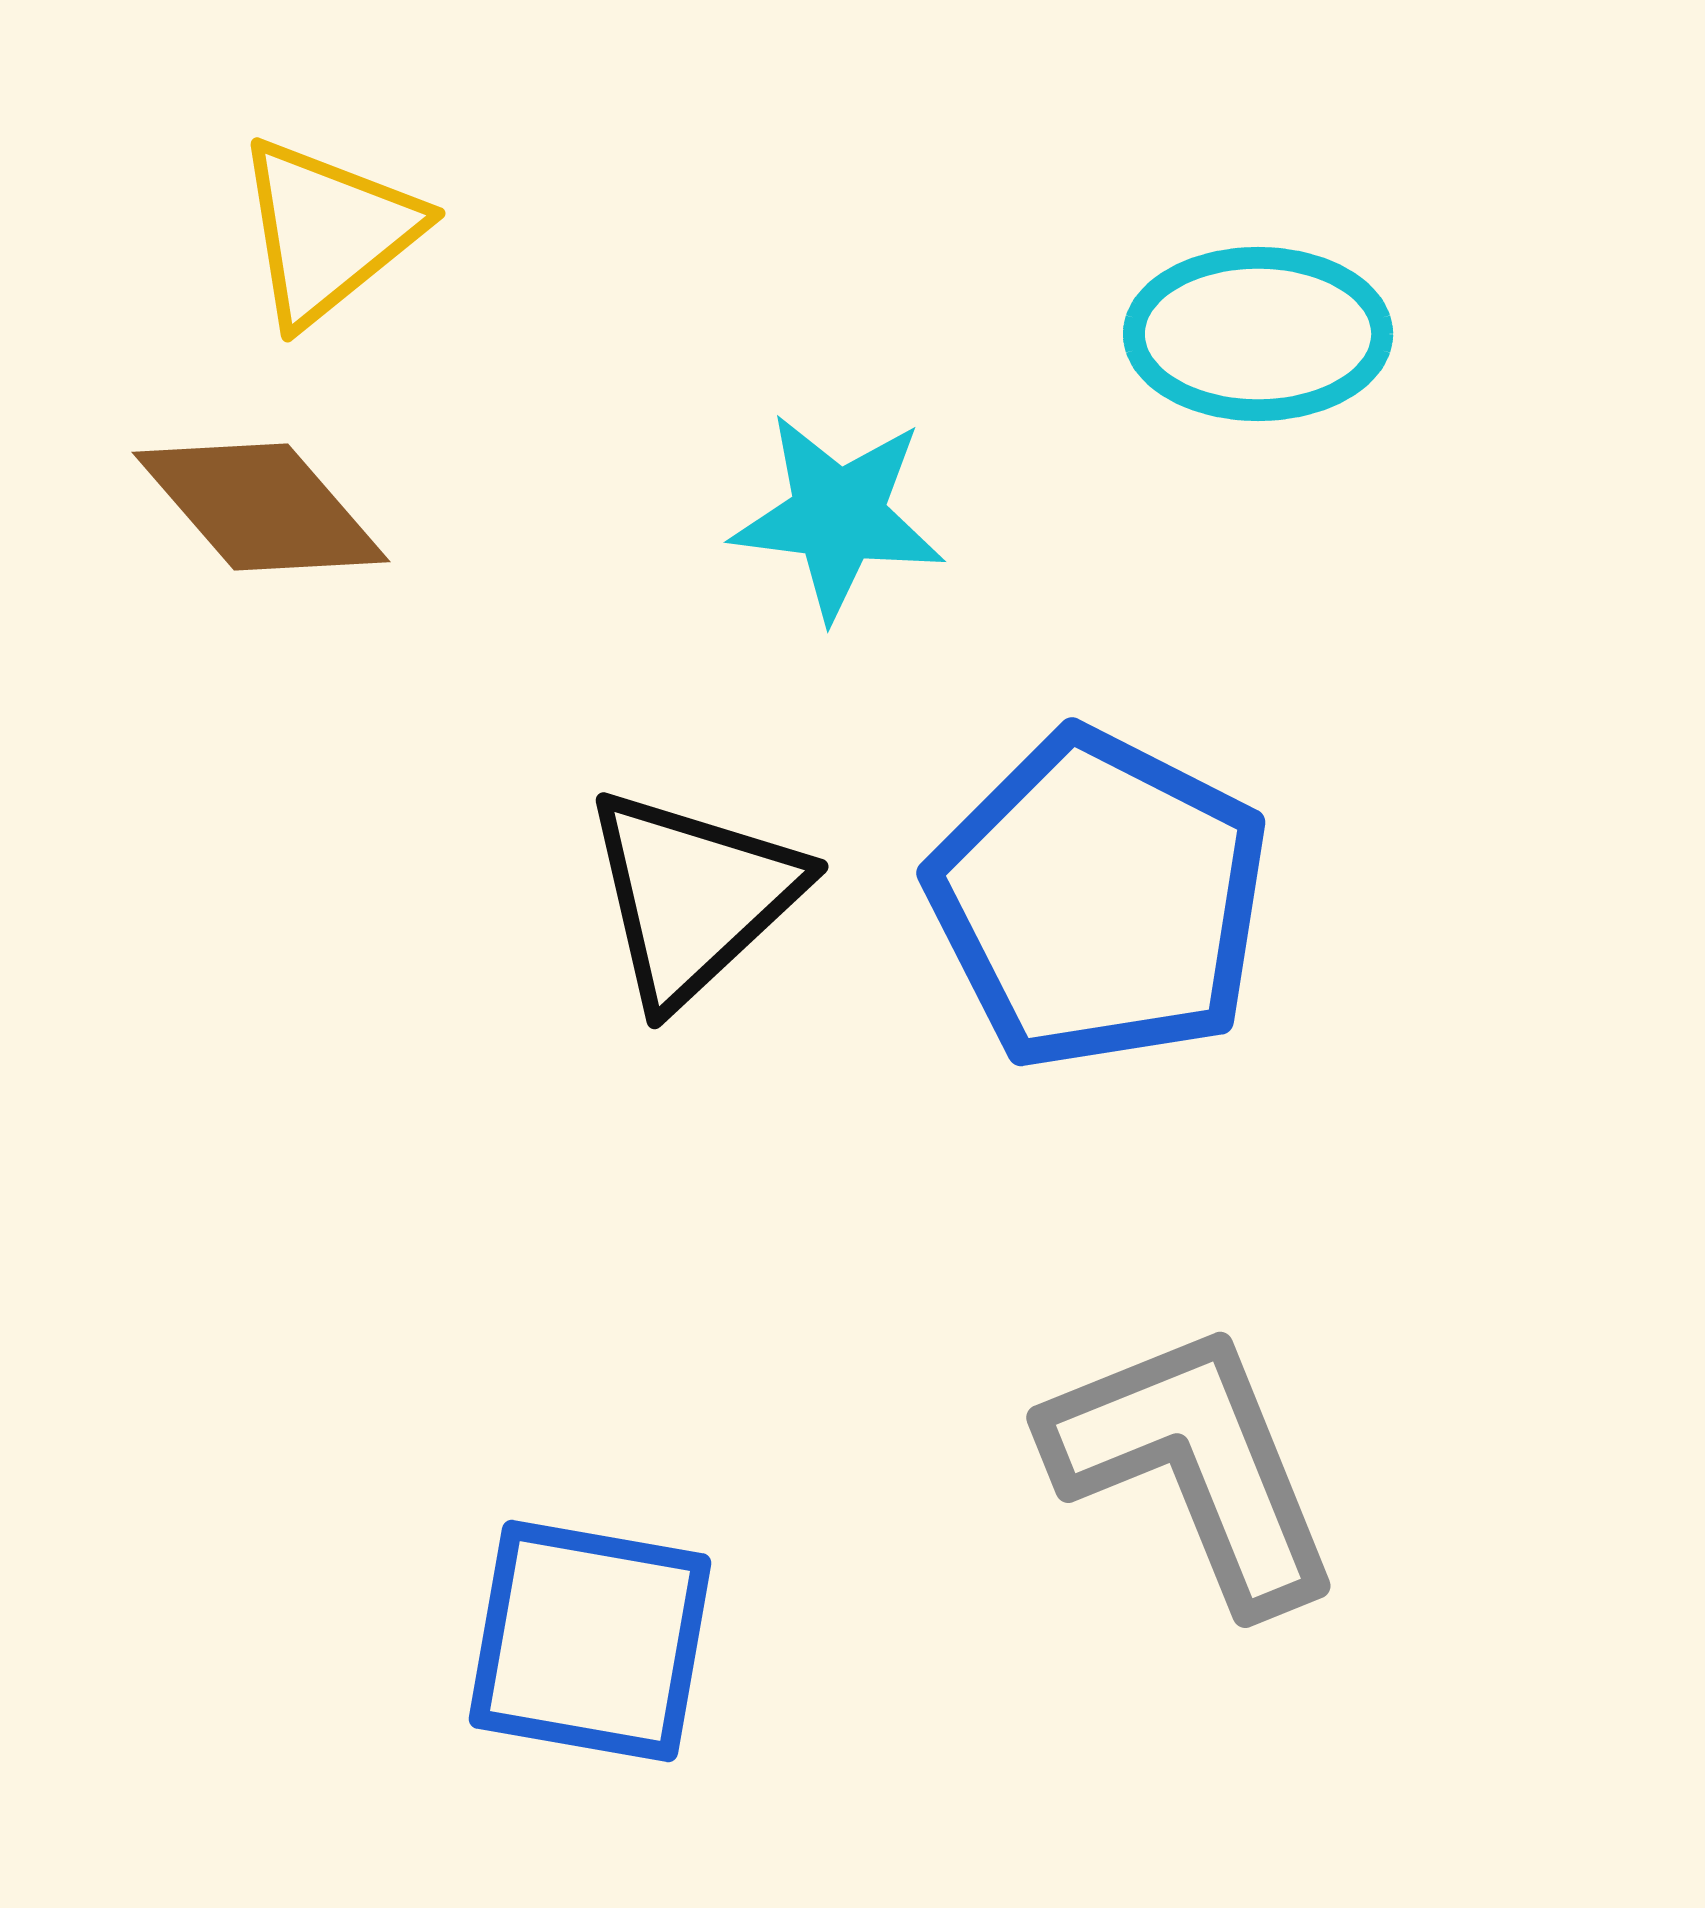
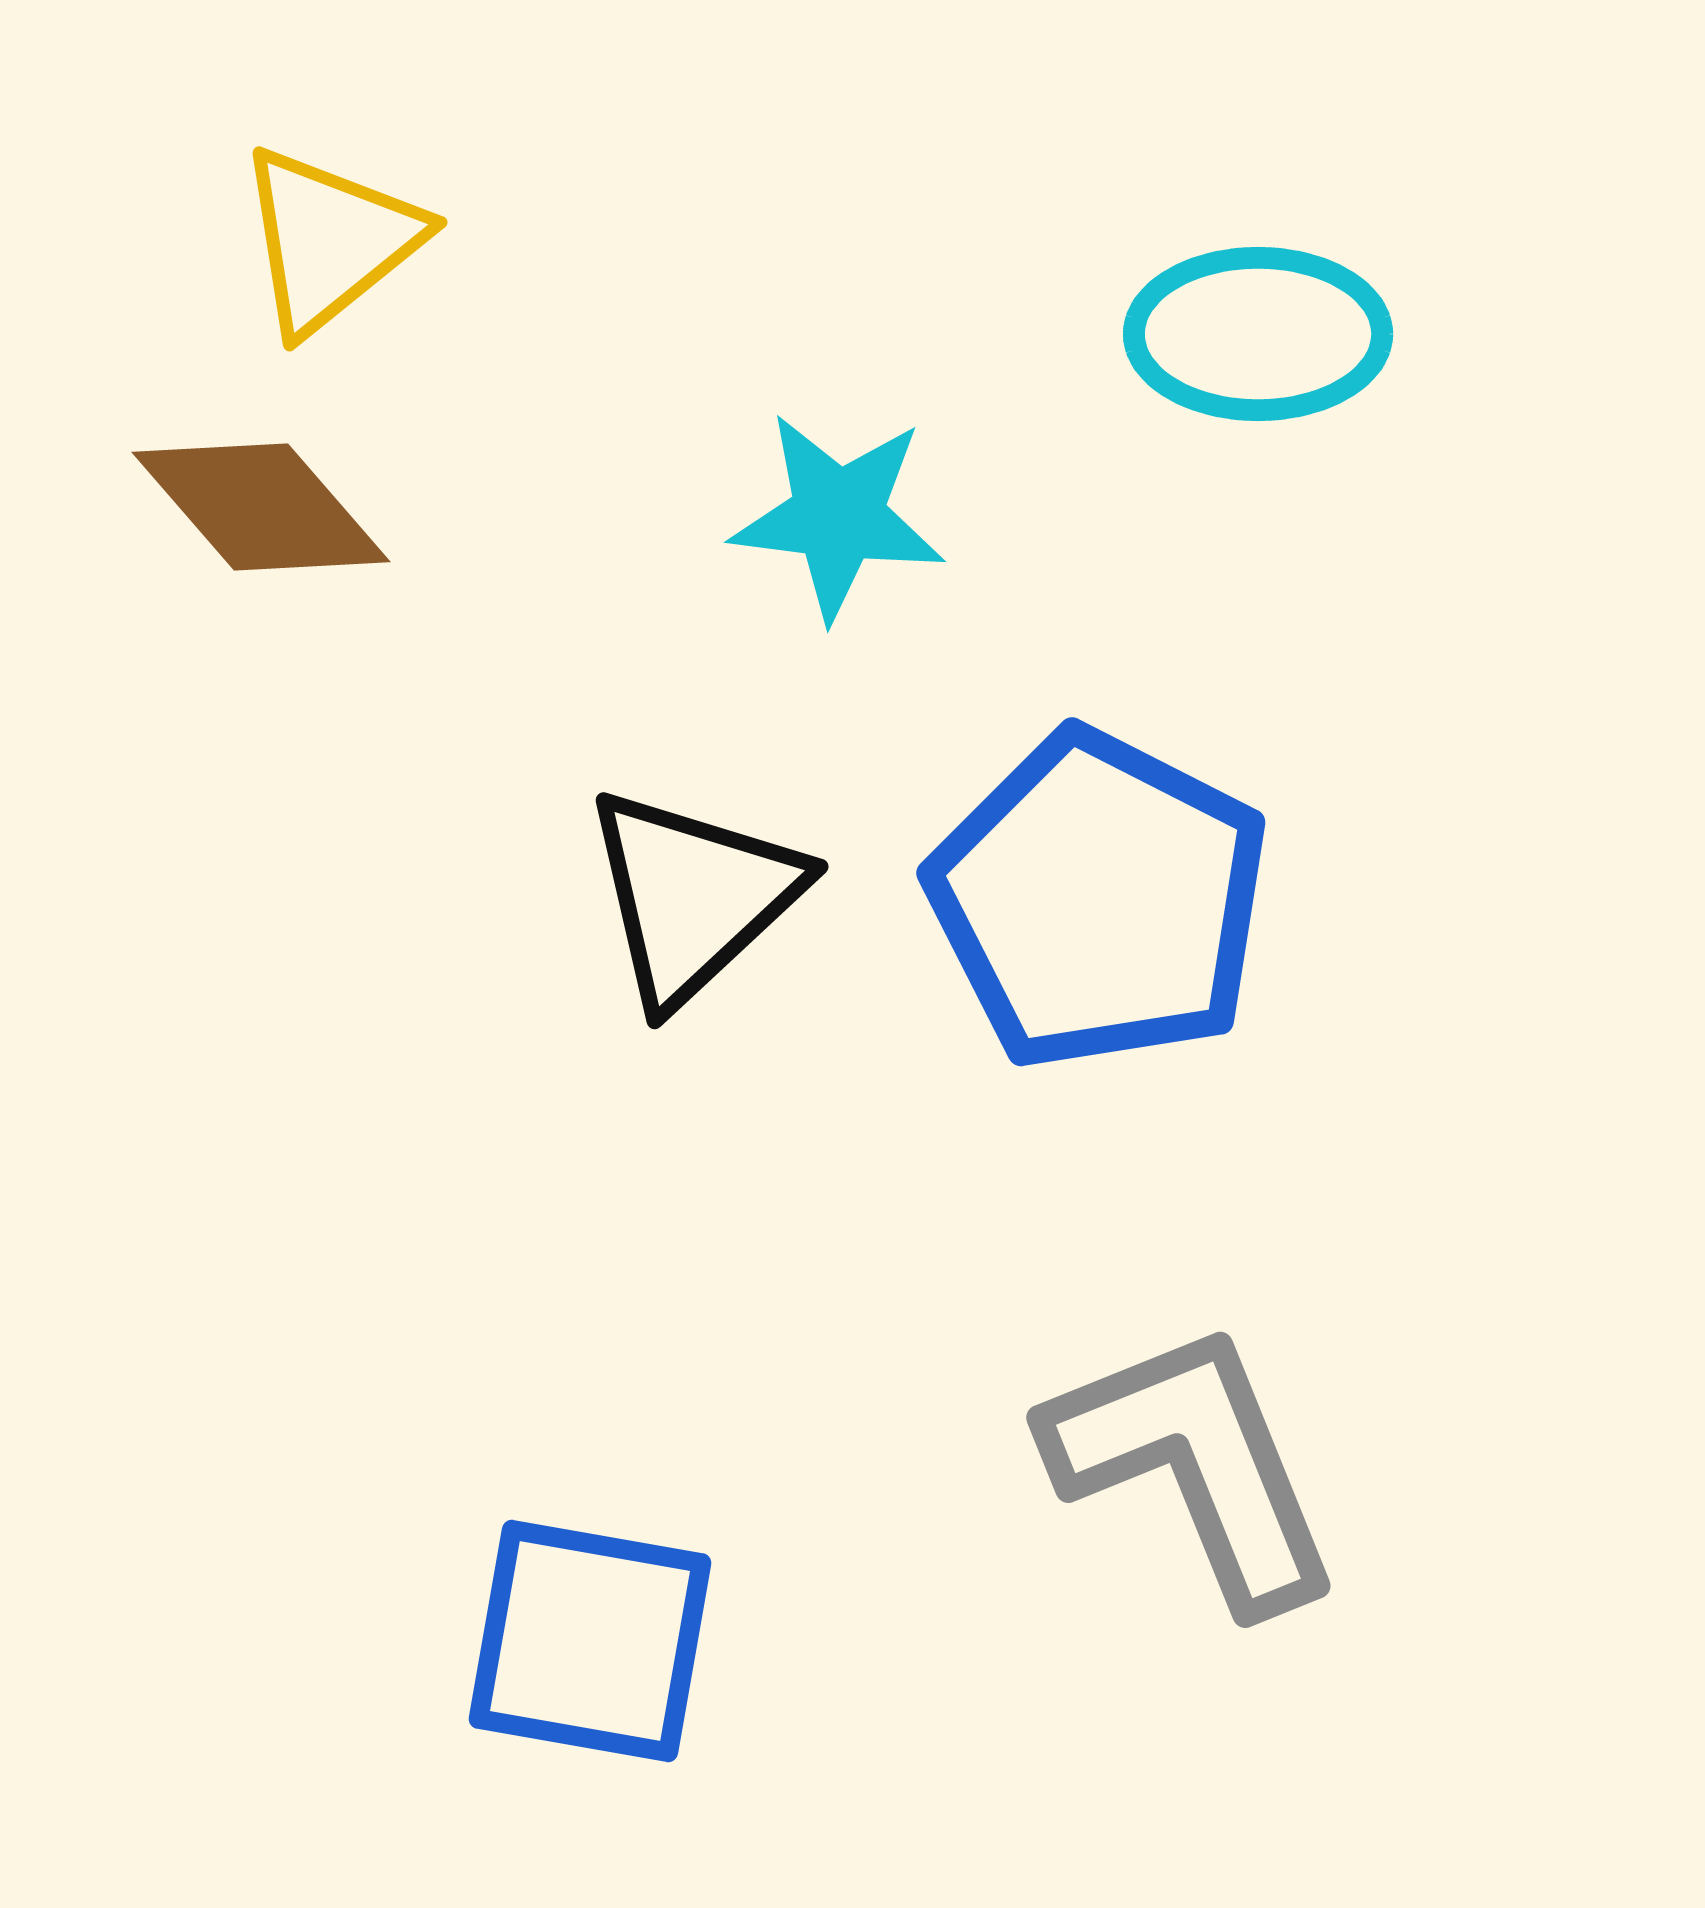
yellow triangle: moved 2 px right, 9 px down
